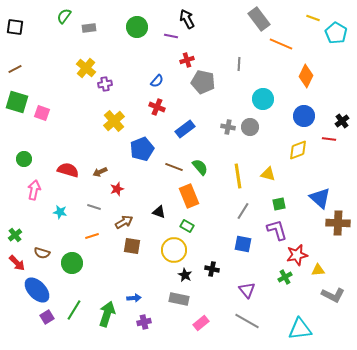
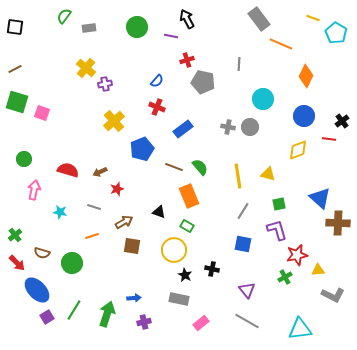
blue rectangle at (185, 129): moved 2 px left
